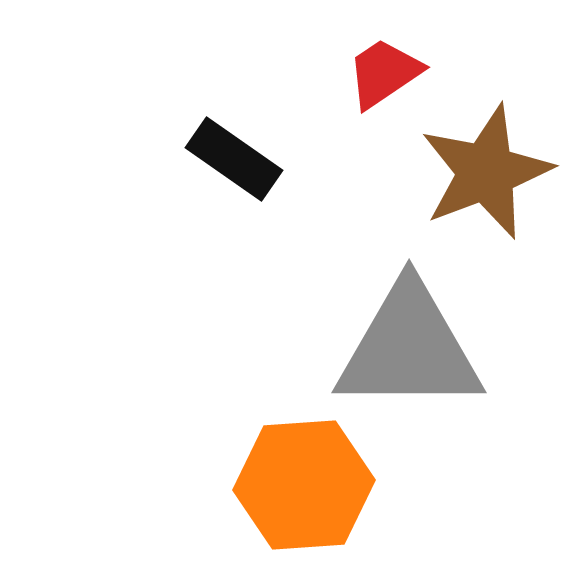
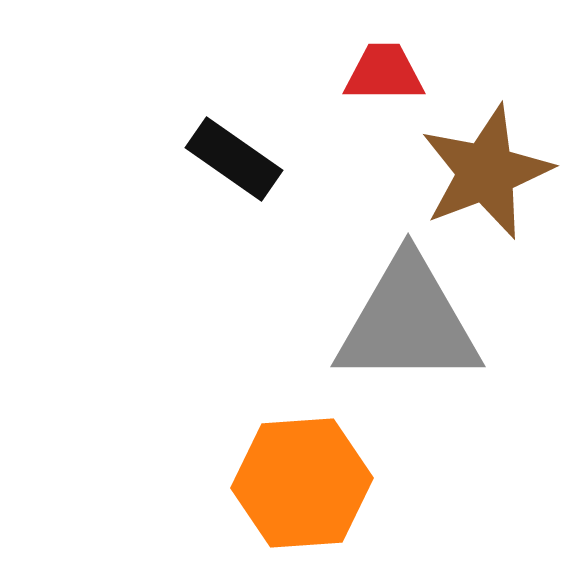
red trapezoid: rotated 34 degrees clockwise
gray triangle: moved 1 px left, 26 px up
orange hexagon: moved 2 px left, 2 px up
